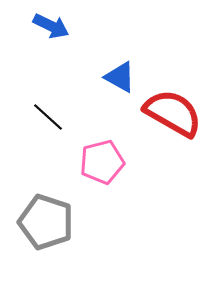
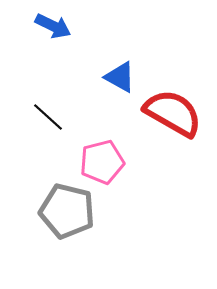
blue arrow: moved 2 px right
gray pentagon: moved 21 px right, 11 px up; rotated 4 degrees counterclockwise
